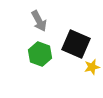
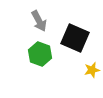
black square: moved 1 px left, 6 px up
yellow star: moved 3 px down
